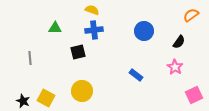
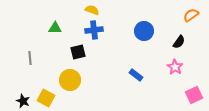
yellow circle: moved 12 px left, 11 px up
